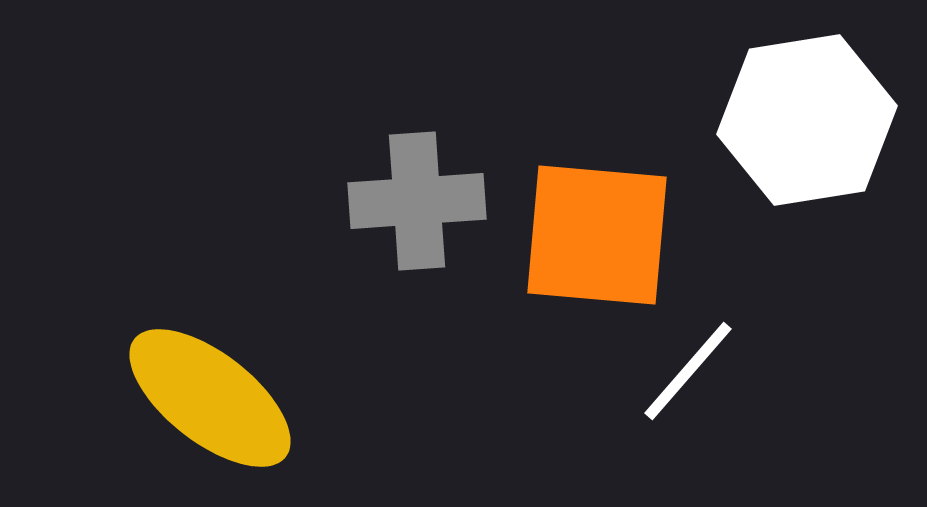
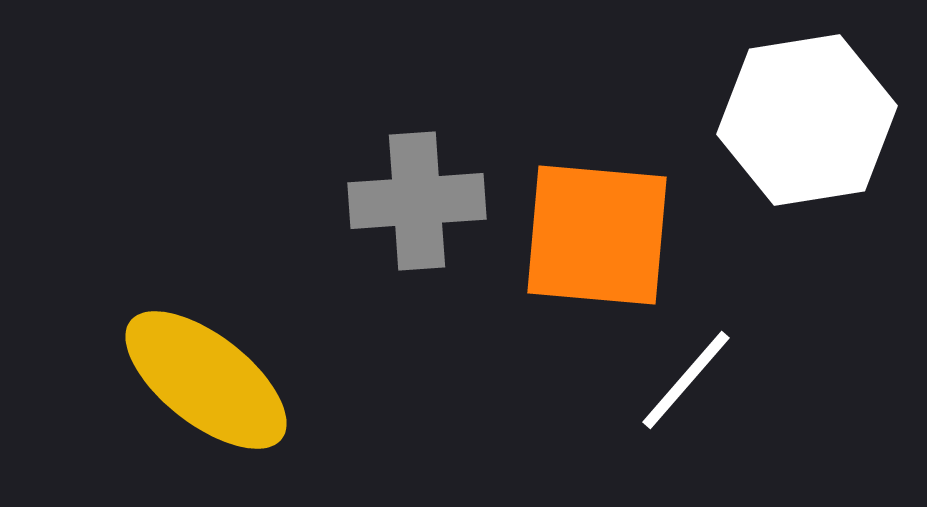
white line: moved 2 px left, 9 px down
yellow ellipse: moved 4 px left, 18 px up
